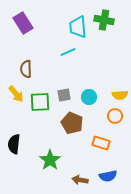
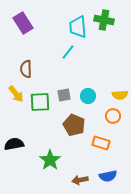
cyan line: rotated 28 degrees counterclockwise
cyan circle: moved 1 px left, 1 px up
orange circle: moved 2 px left
brown pentagon: moved 2 px right, 2 px down
black semicircle: rotated 72 degrees clockwise
brown arrow: rotated 21 degrees counterclockwise
